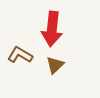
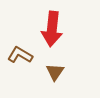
brown triangle: moved 7 px down; rotated 12 degrees counterclockwise
